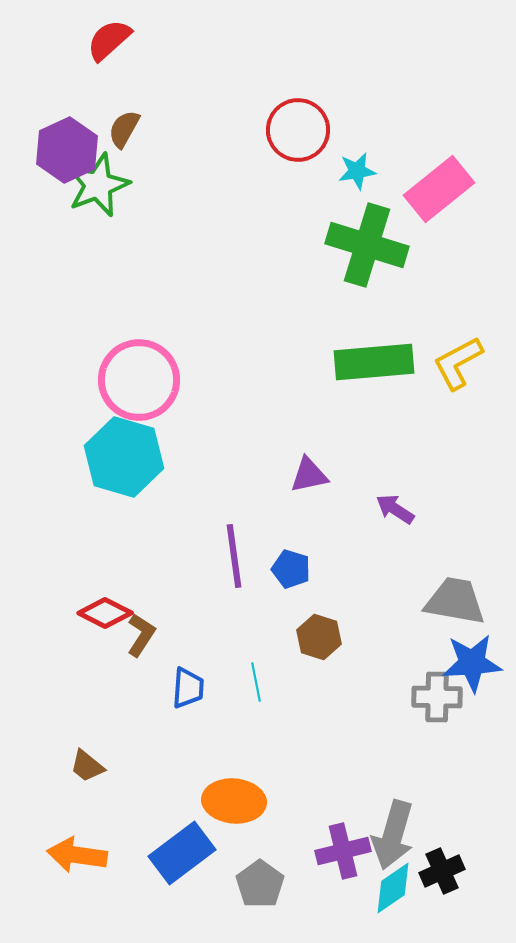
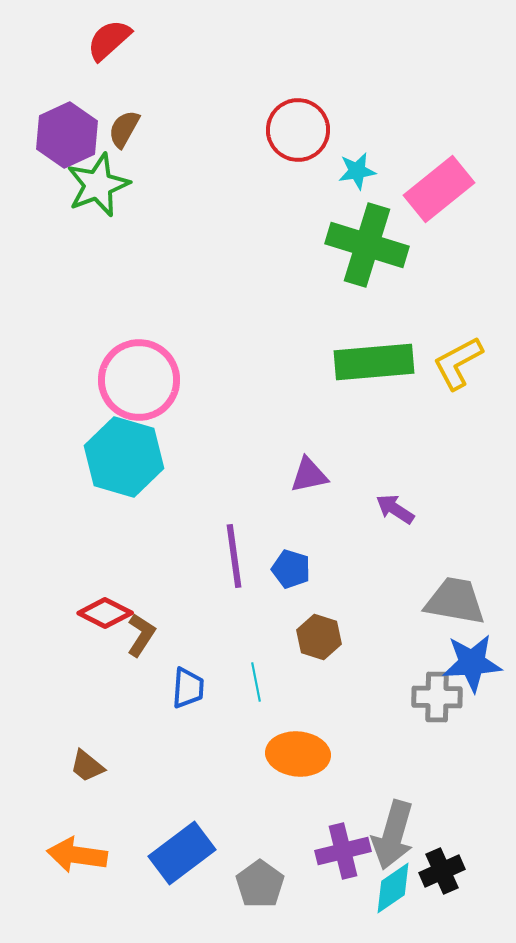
purple hexagon: moved 15 px up
orange ellipse: moved 64 px right, 47 px up
